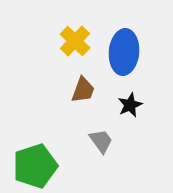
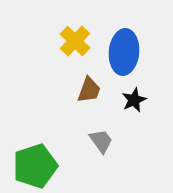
brown trapezoid: moved 6 px right
black star: moved 4 px right, 5 px up
